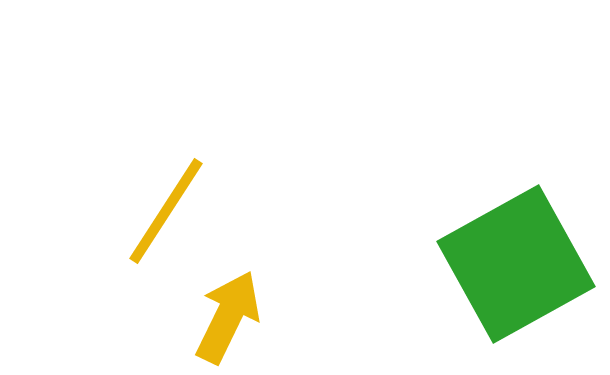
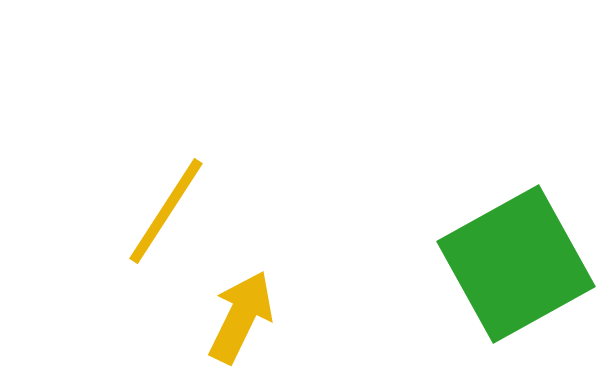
yellow arrow: moved 13 px right
